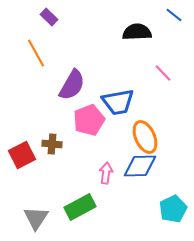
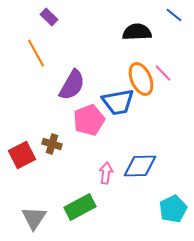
orange ellipse: moved 4 px left, 58 px up
brown cross: rotated 12 degrees clockwise
gray triangle: moved 2 px left
